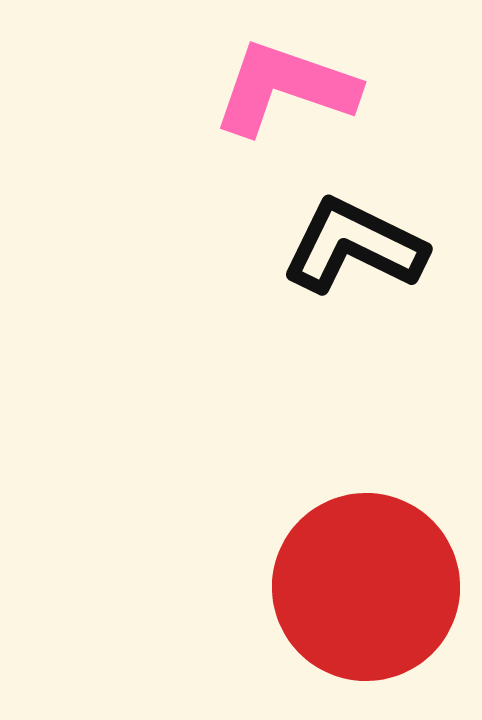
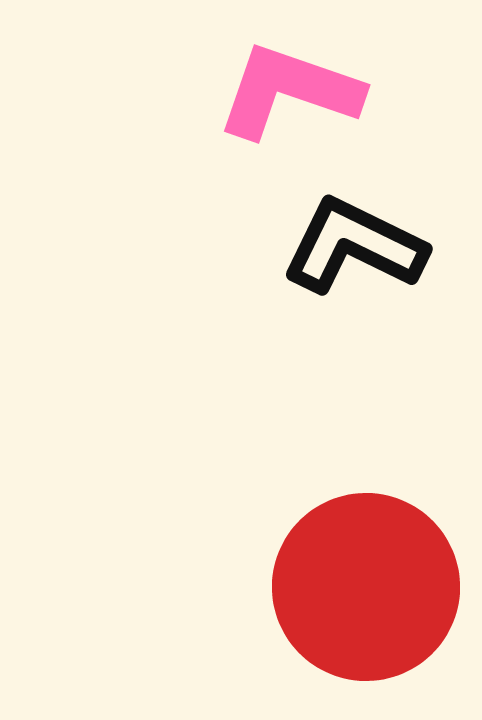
pink L-shape: moved 4 px right, 3 px down
